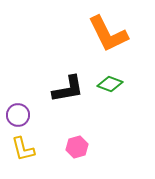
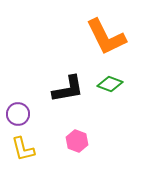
orange L-shape: moved 2 px left, 3 px down
purple circle: moved 1 px up
pink hexagon: moved 6 px up; rotated 25 degrees counterclockwise
